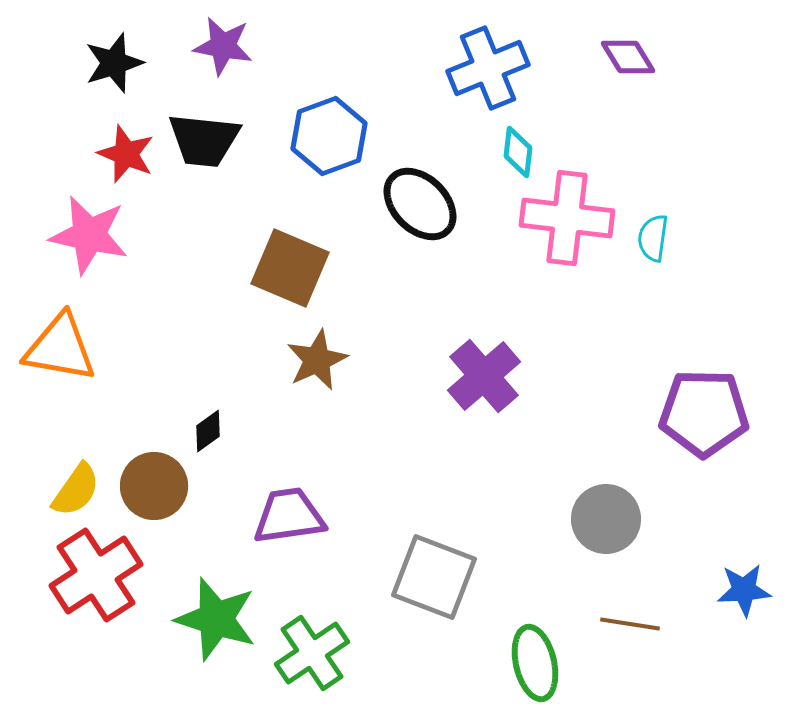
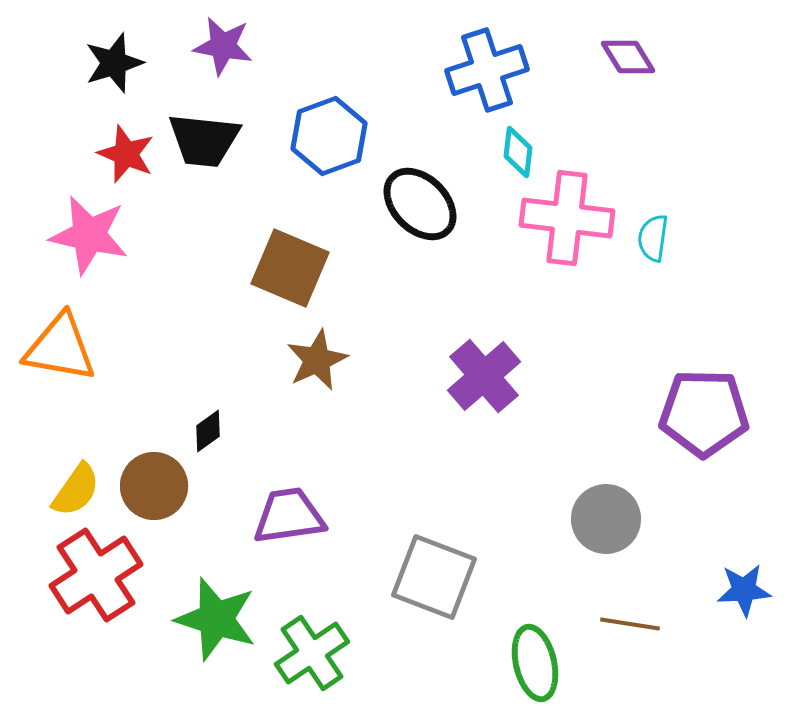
blue cross: moved 1 px left, 2 px down; rotated 4 degrees clockwise
